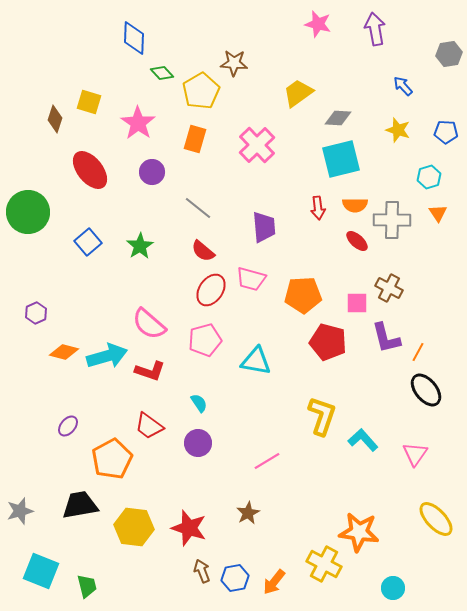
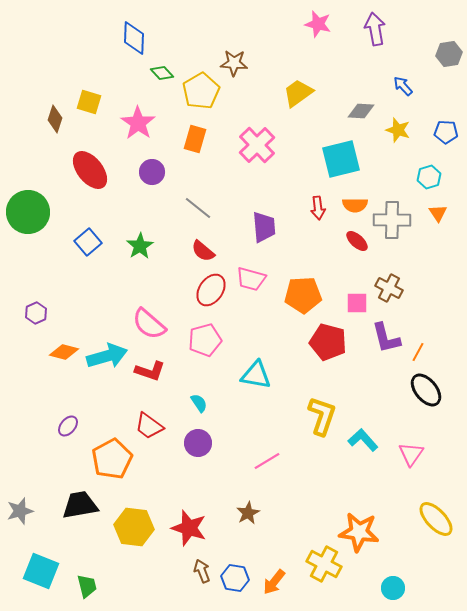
gray diamond at (338, 118): moved 23 px right, 7 px up
cyan triangle at (256, 361): moved 14 px down
pink triangle at (415, 454): moved 4 px left
blue hexagon at (235, 578): rotated 20 degrees clockwise
